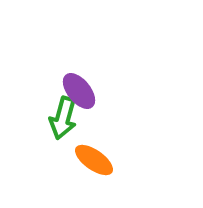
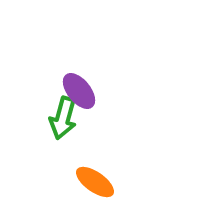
orange ellipse: moved 1 px right, 22 px down
